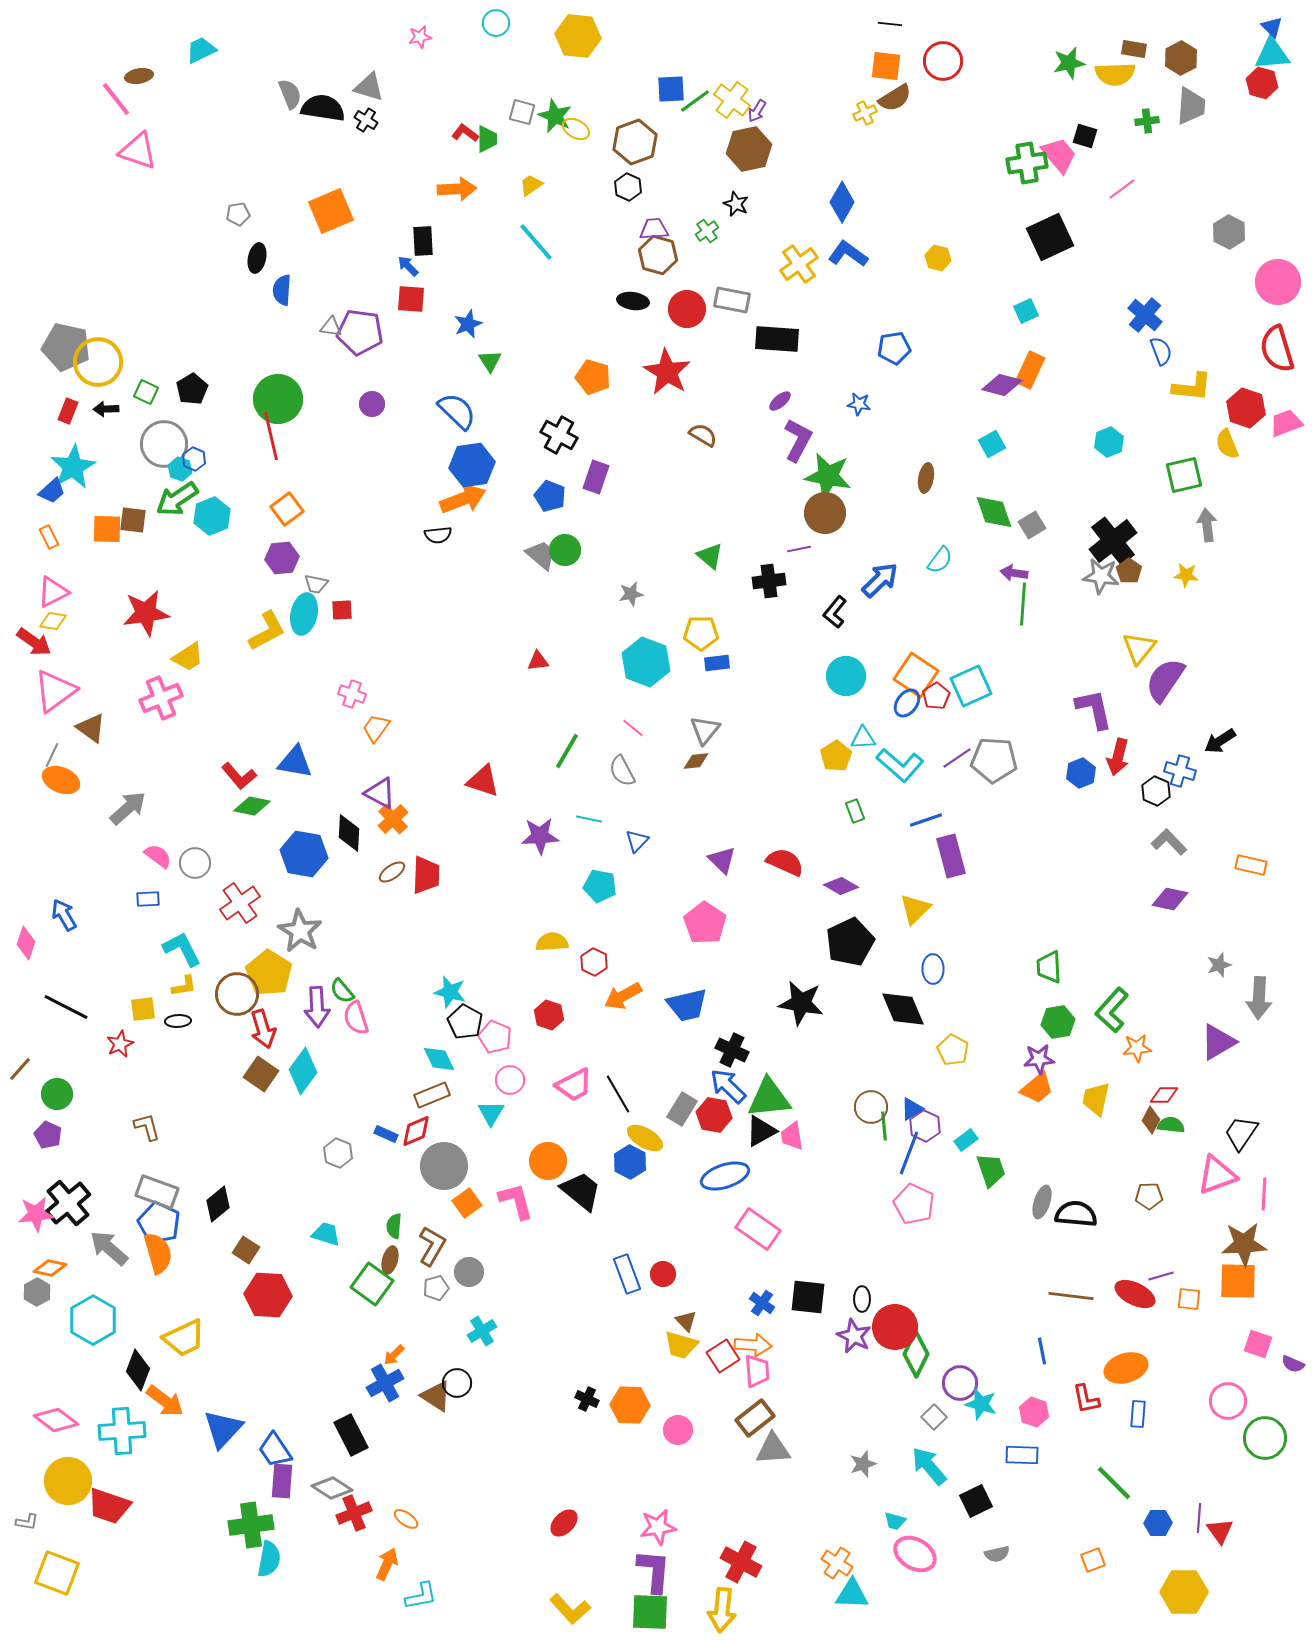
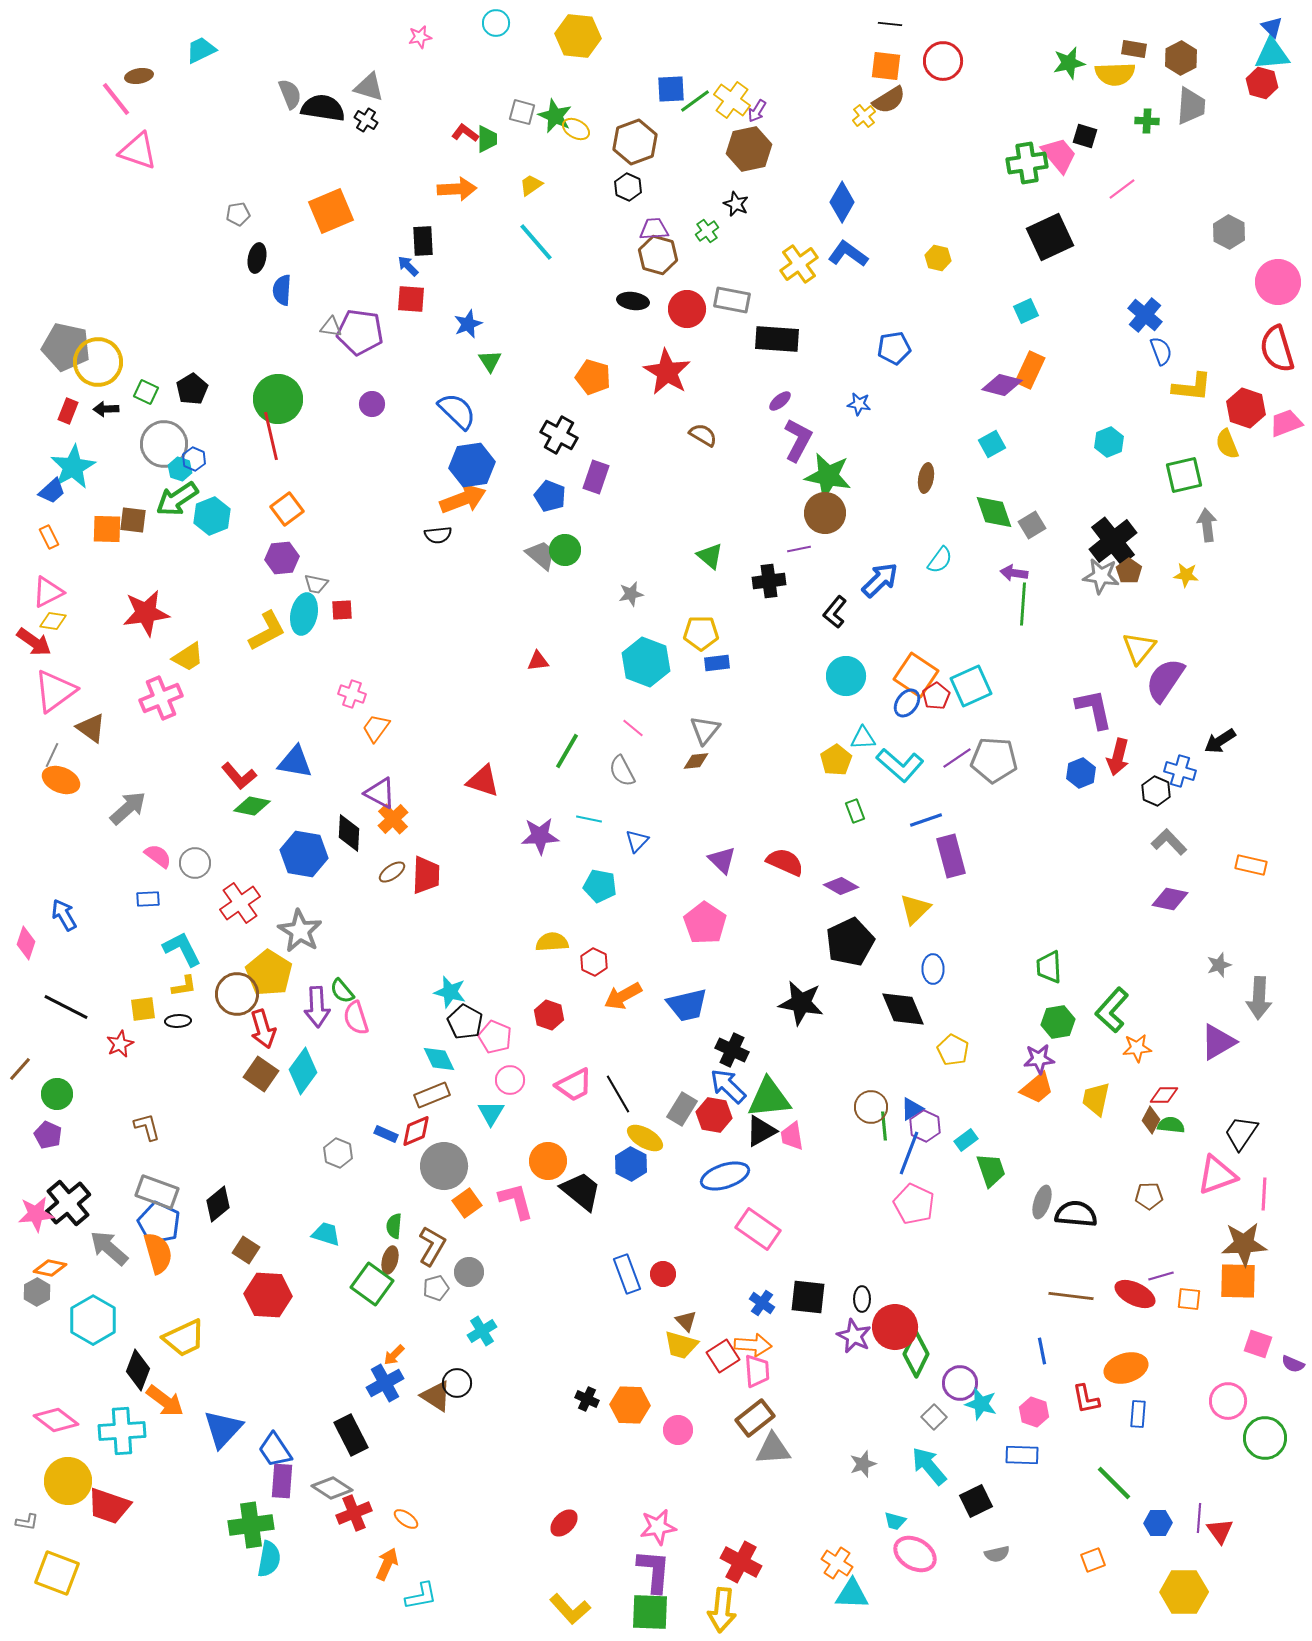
brown semicircle at (895, 98): moved 6 px left, 2 px down
yellow cross at (865, 113): moved 1 px left, 3 px down; rotated 15 degrees counterclockwise
green cross at (1147, 121): rotated 10 degrees clockwise
pink triangle at (53, 592): moved 5 px left
yellow pentagon at (836, 756): moved 4 px down
blue hexagon at (630, 1162): moved 1 px right, 2 px down
